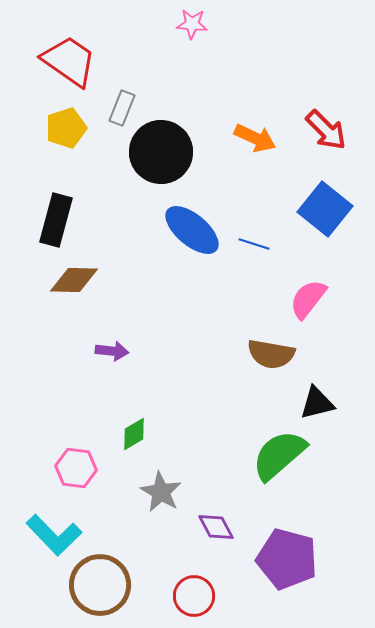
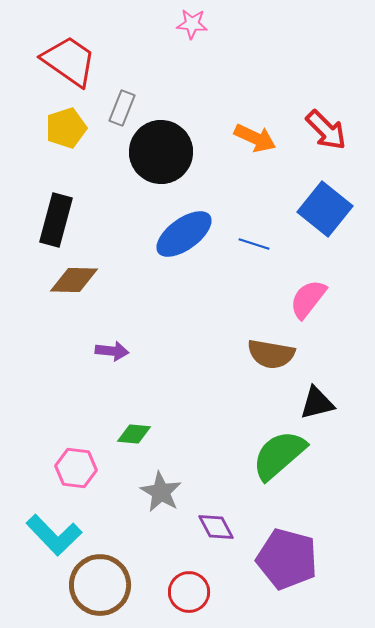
blue ellipse: moved 8 px left, 4 px down; rotated 76 degrees counterclockwise
green diamond: rotated 36 degrees clockwise
red circle: moved 5 px left, 4 px up
